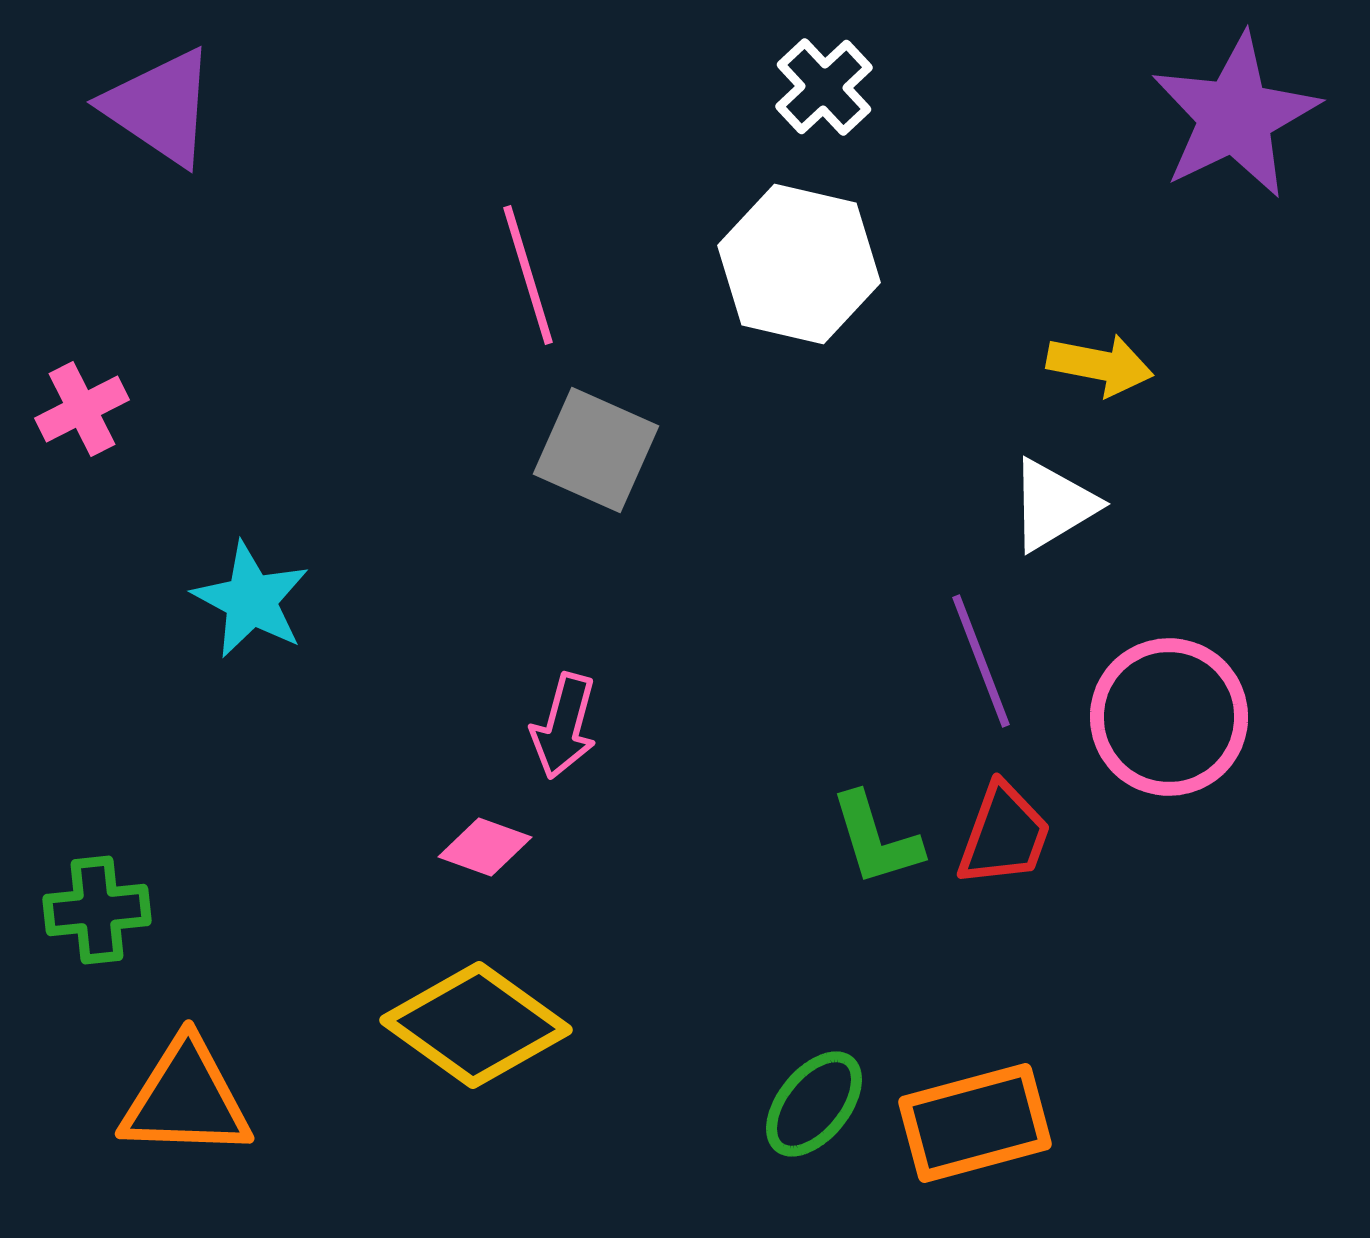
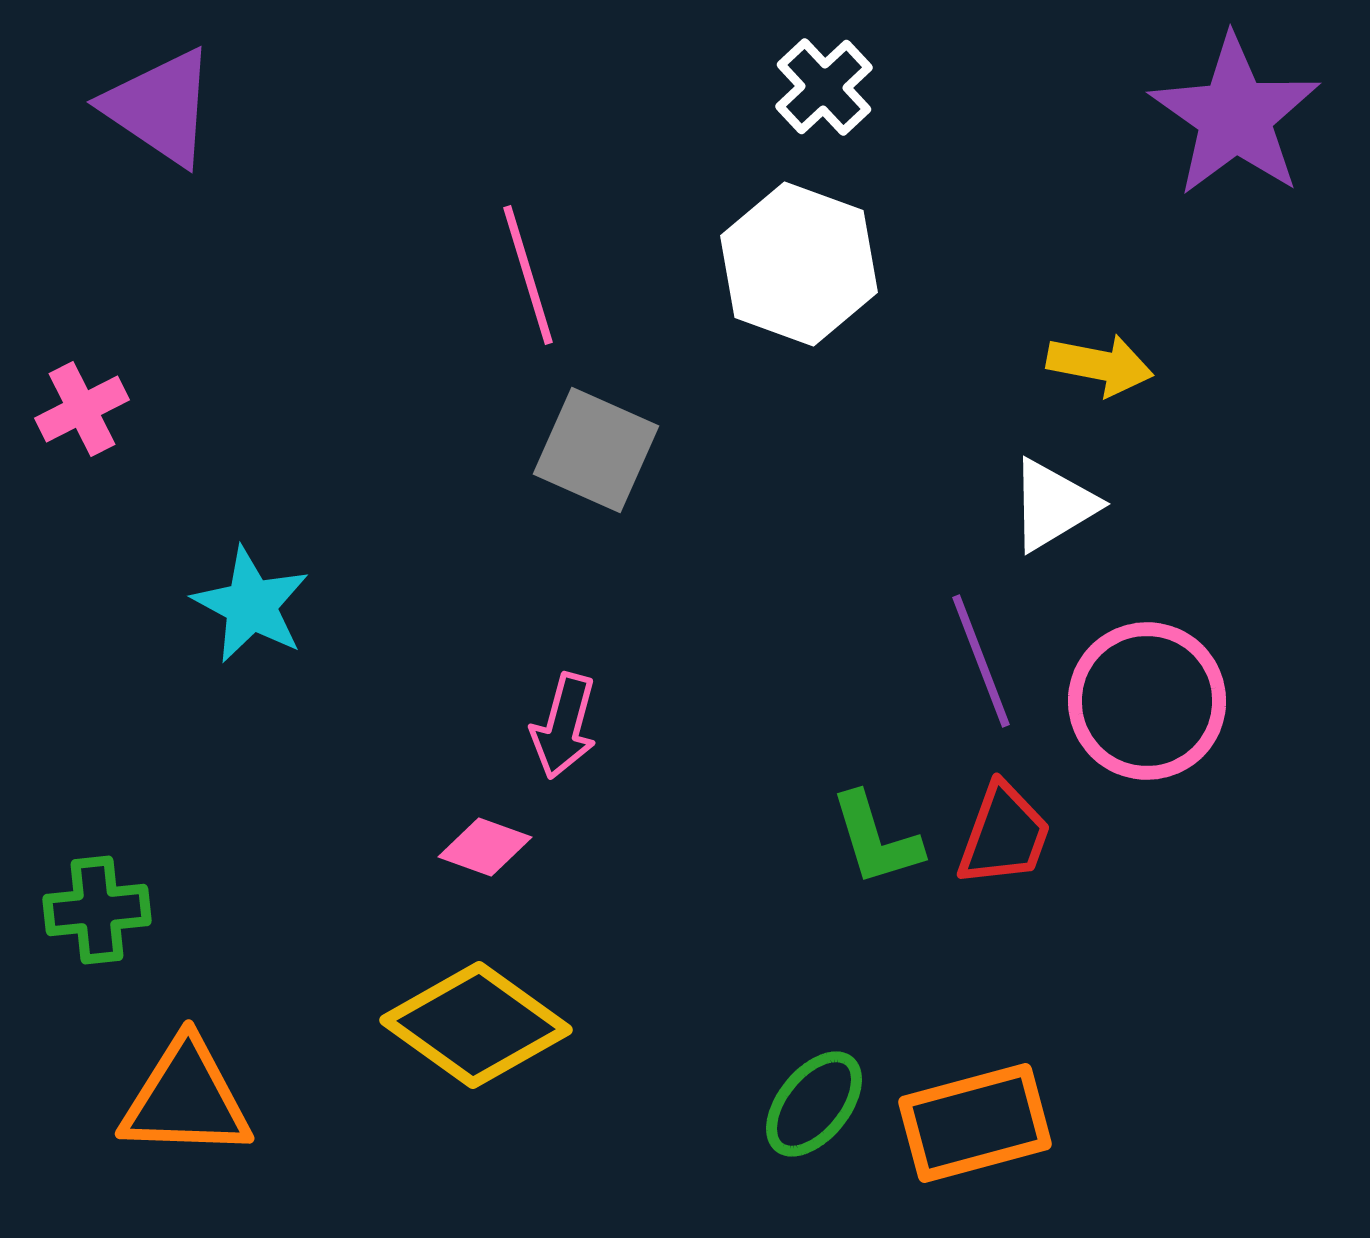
purple star: rotated 11 degrees counterclockwise
white hexagon: rotated 7 degrees clockwise
cyan star: moved 5 px down
pink circle: moved 22 px left, 16 px up
